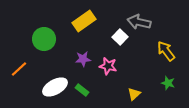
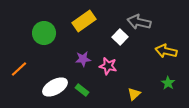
green circle: moved 6 px up
yellow arrow: rotated 40 degrees counterclockwise
green star: rotated 16 degrees clockwise
